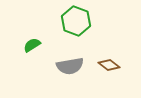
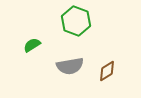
brown diamond: moved 2 px left, 6 px down; rotated 70 degrees counterclockwise
